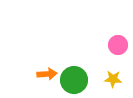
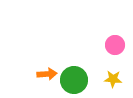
pink circle: moved 3 px left
